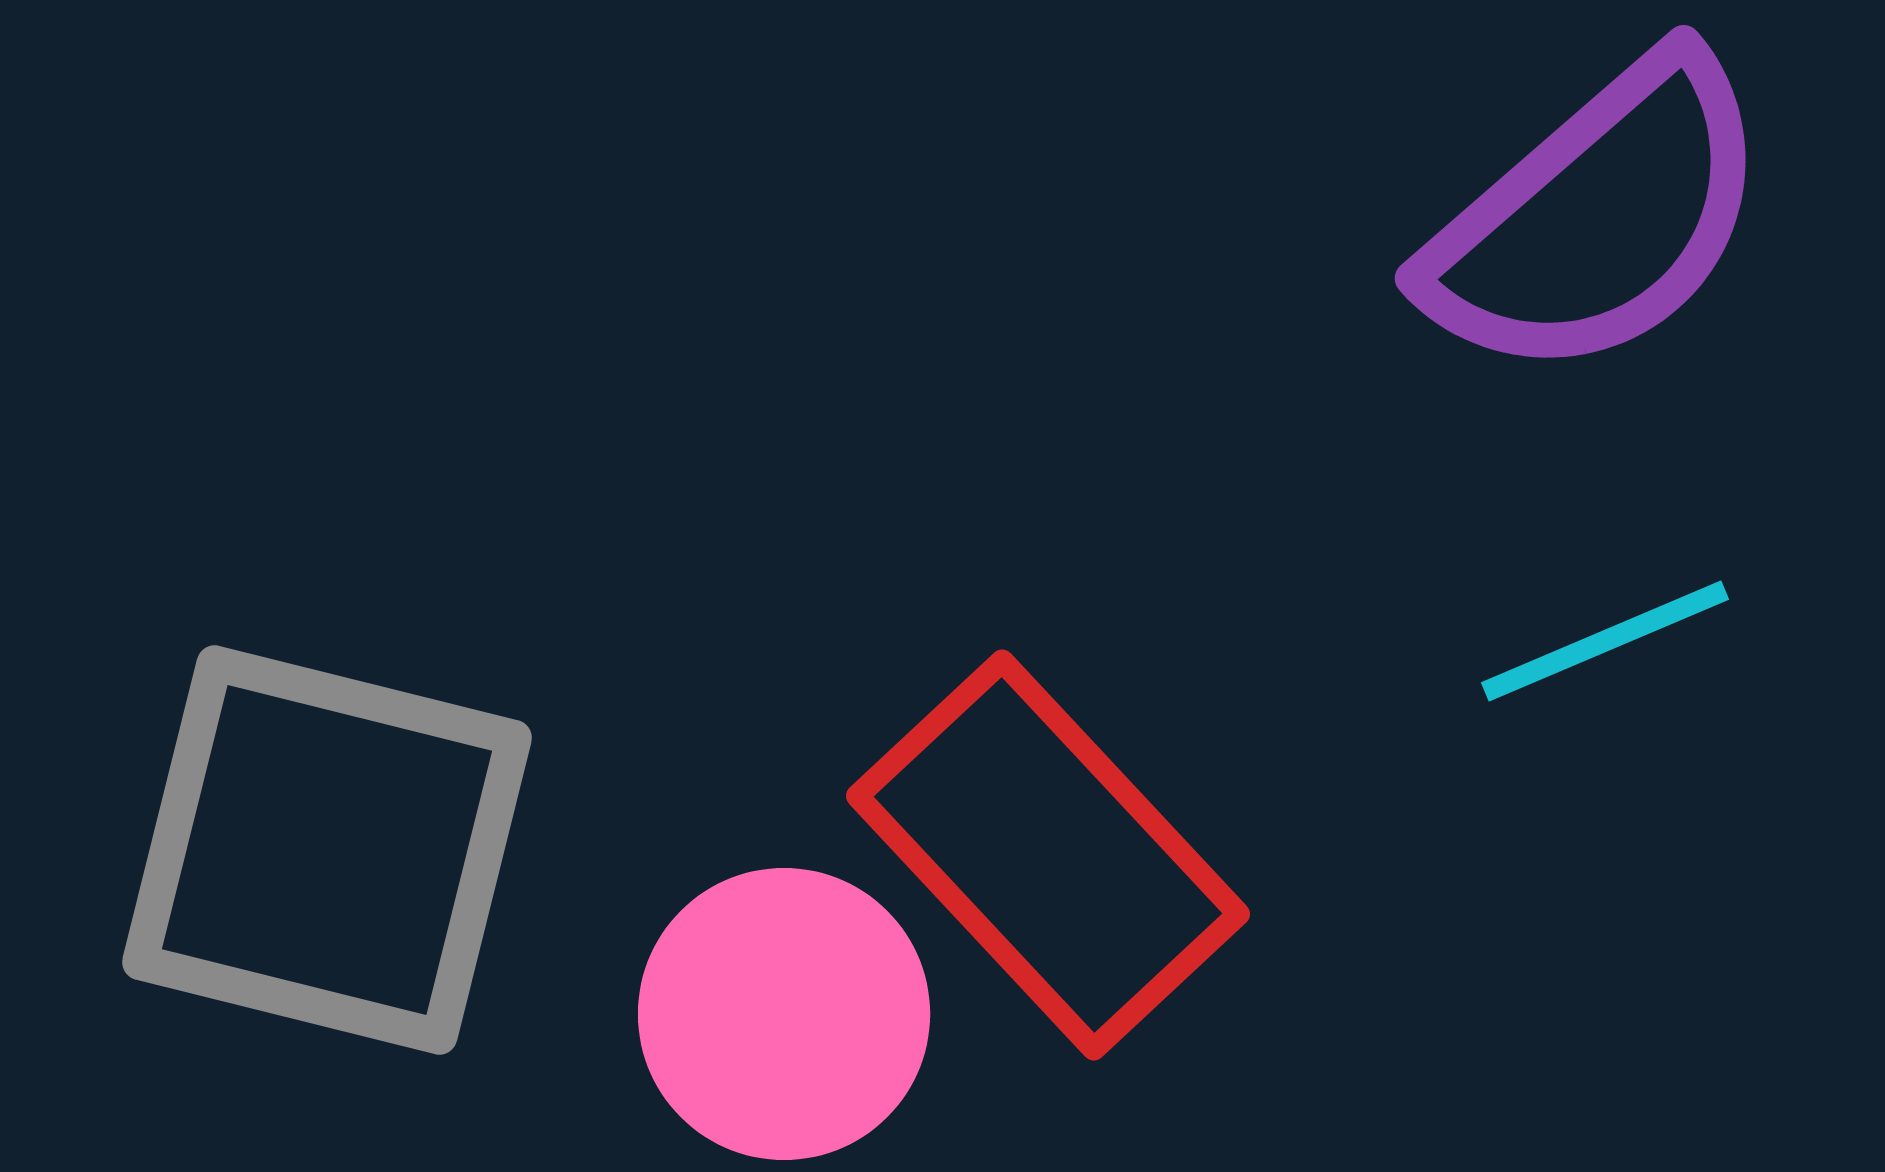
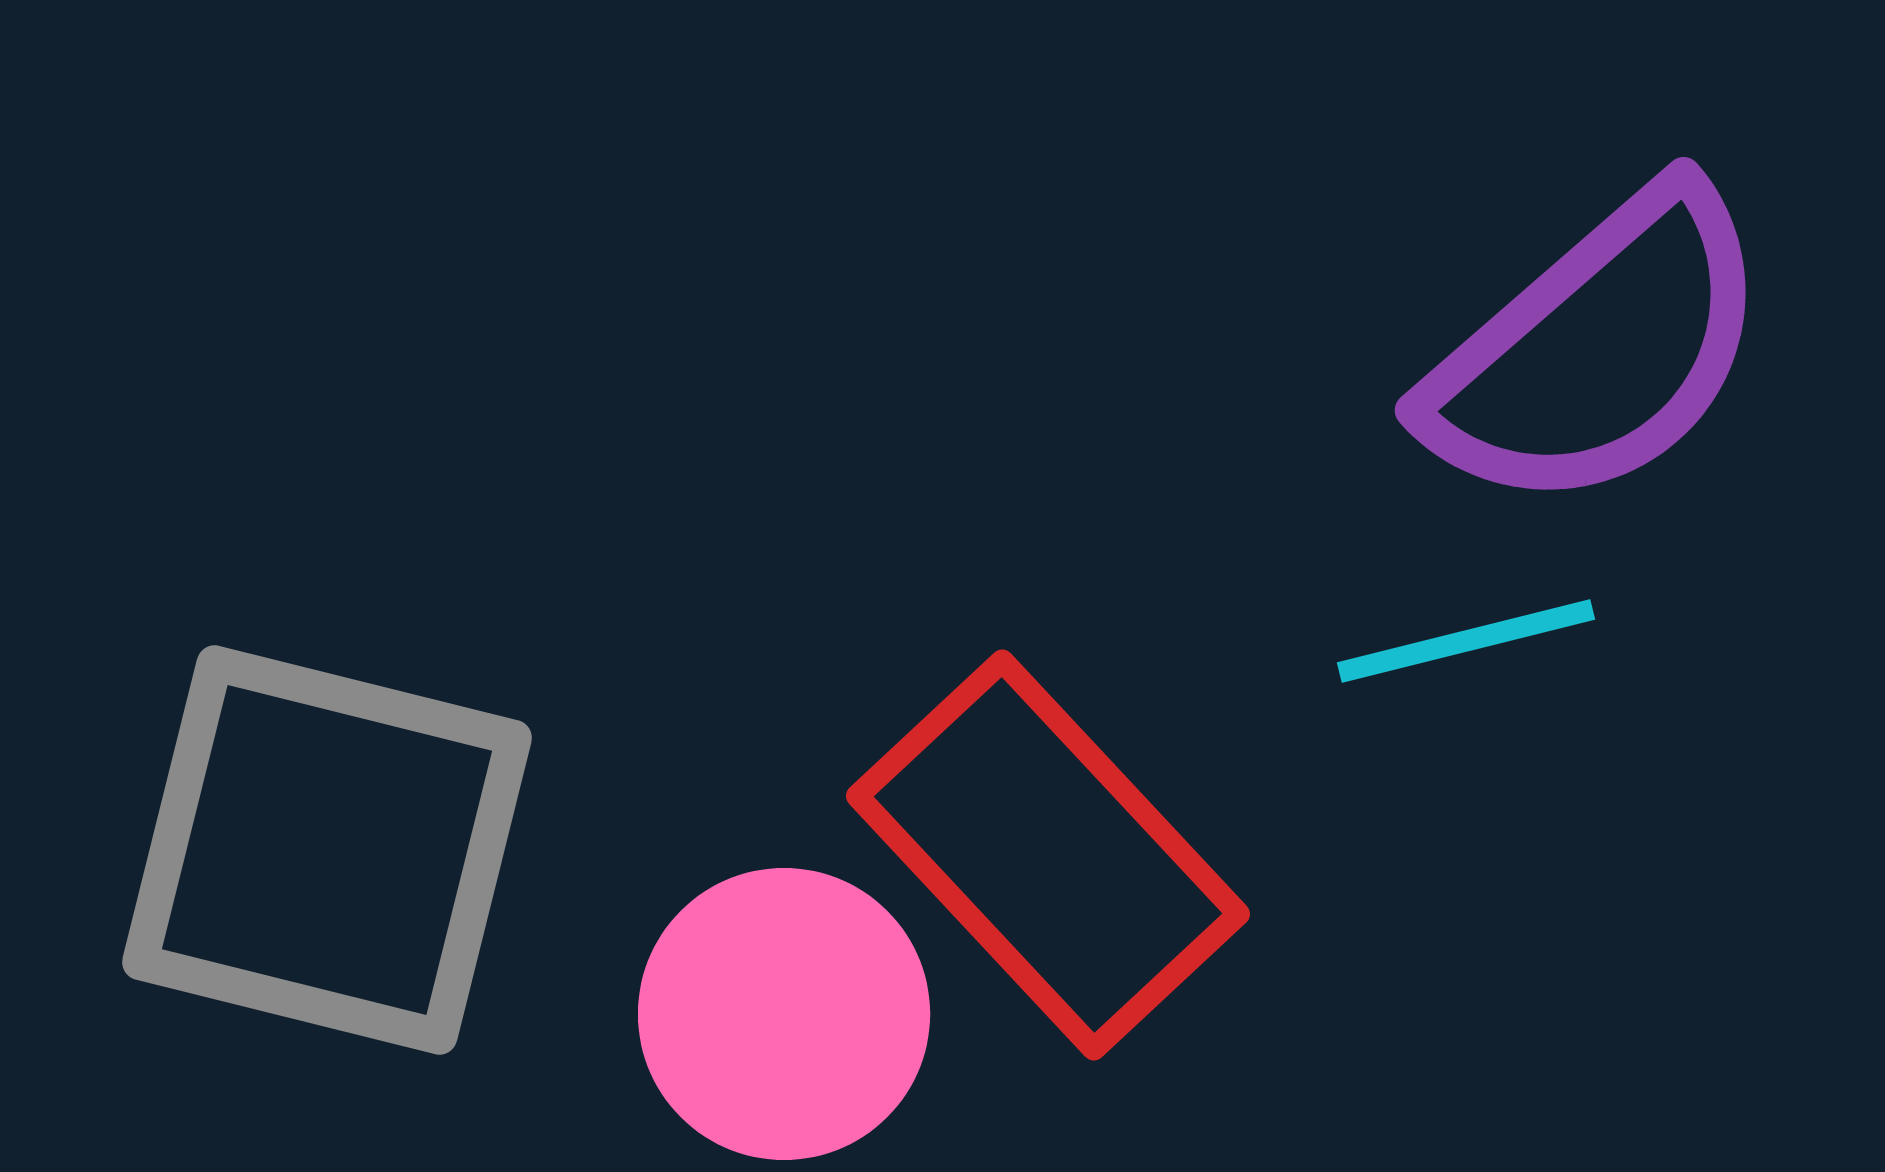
purple semicircle: moved 132 px down
cyan line: moved 139 px left; rotated 9 degrees clockwise
